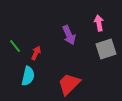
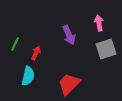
green line: moved 2 px up; rotated 64 degrees clockwise
